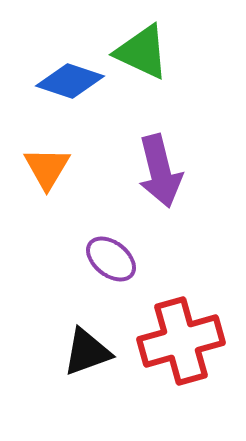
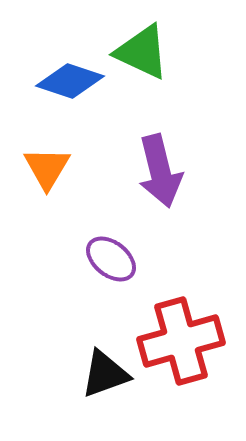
black triangle: moved 18 px right, 22 px down
